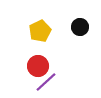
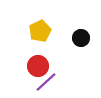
black circle: moved 1 px right, 11 px down
